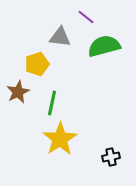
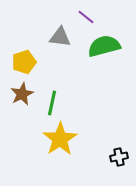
yellow pentagon: moved 13 px left, 2 px up
brown star: moved 4 px right, 2 px down
black cross: moved 8 px right
